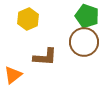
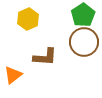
green pentagon: moved 4 px left, 1 px up; rotated 20 degrees clockwise
